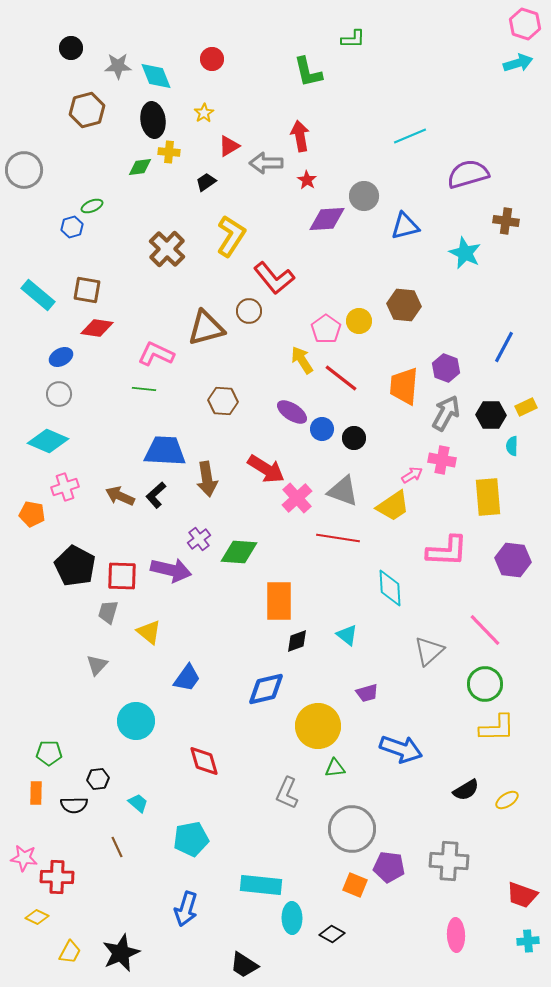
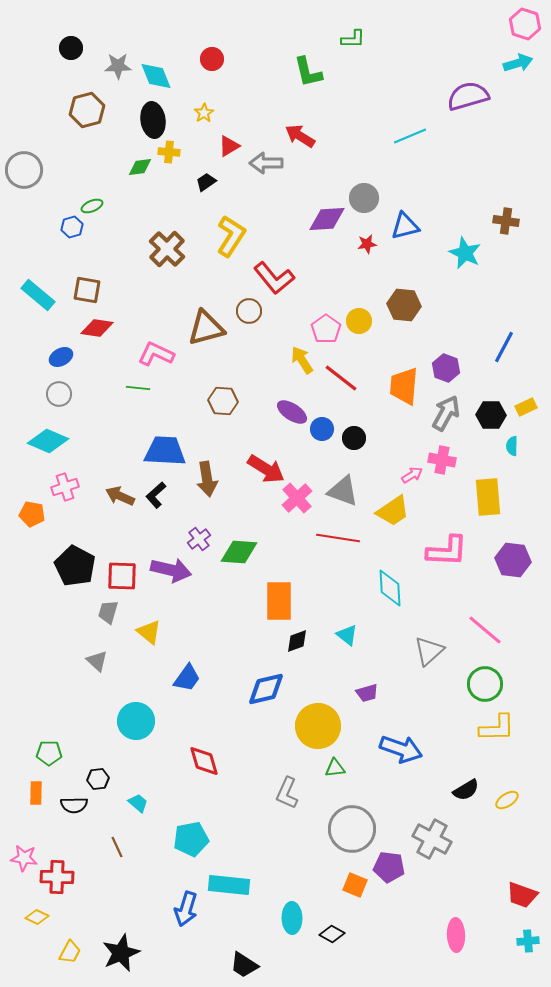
red arrow at (300, 136): rotated 48 degrees counterclockwise
purple semicircle at (468, 174): moved 78 px up
red star at (307, 180): moved 60 px right, 64 px down; rotated 30 degrees clockwise
gray circle at (364, 196): moved 2 px down
green line at (144, 389): moved 6 px left, 1 px up
yellow trapezoid at (393, 506): moved 5 px down
pink line at (485, 630): rotated 6 degrees counterclockwise
gray triangle at (97, 665): moved 4 px up; rotated 30 degrees counterclockwise
gray cross at (449, 861): moved 17 px left, 22 px up; rotated 24 degrees clockwise
cyan rectangle at (261, 885): moved 32 px left
